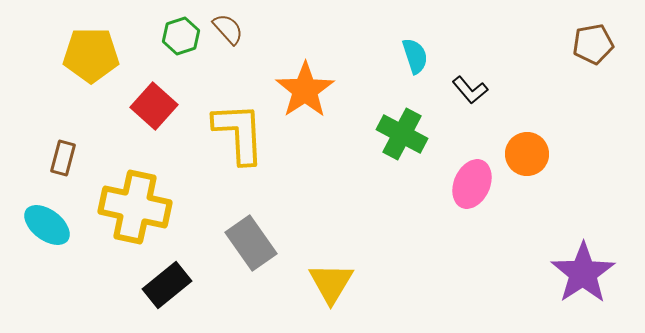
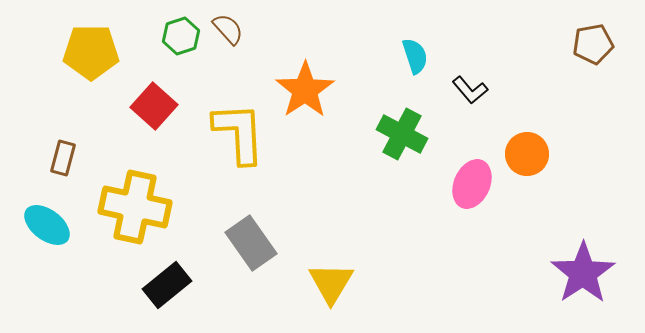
yellow pentagon: moved 3 px up
